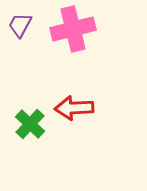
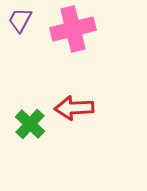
purple trapezoid: moved 5 px up
